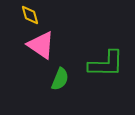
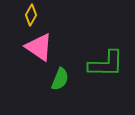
yellow diamond: moved 1 px right; rotated 45 degrees clockwise
pink triangle: moved 2 px left, 2 px down
